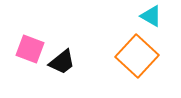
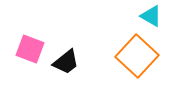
black trapezoid: moved 4 px right
